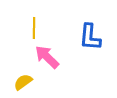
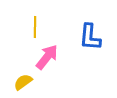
yellow line: moved 1 px right, 1 px up
pink arrow: rotated 84 degrees clockwise
